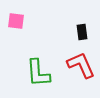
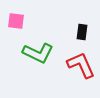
black rectangle: rotated 14 degrees clockwise
green L-shape: moved 20 px up; rotated 60 degrees counterclockwise
